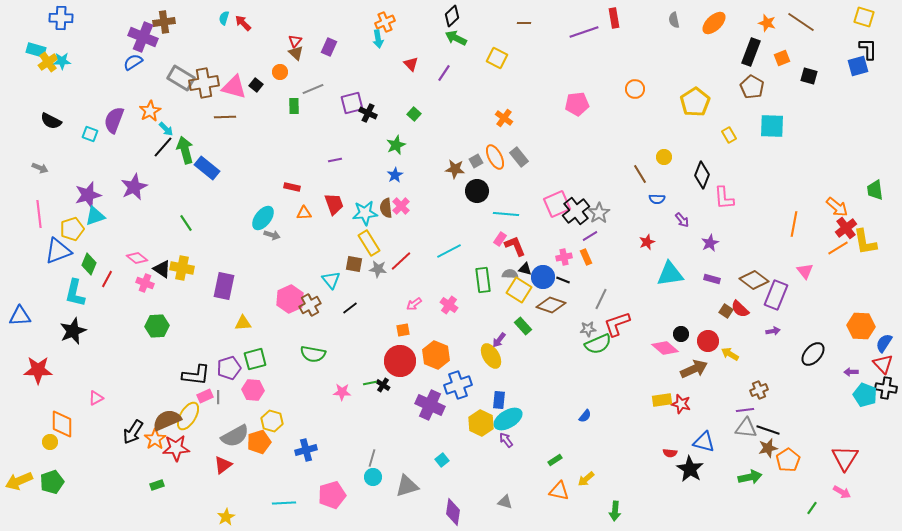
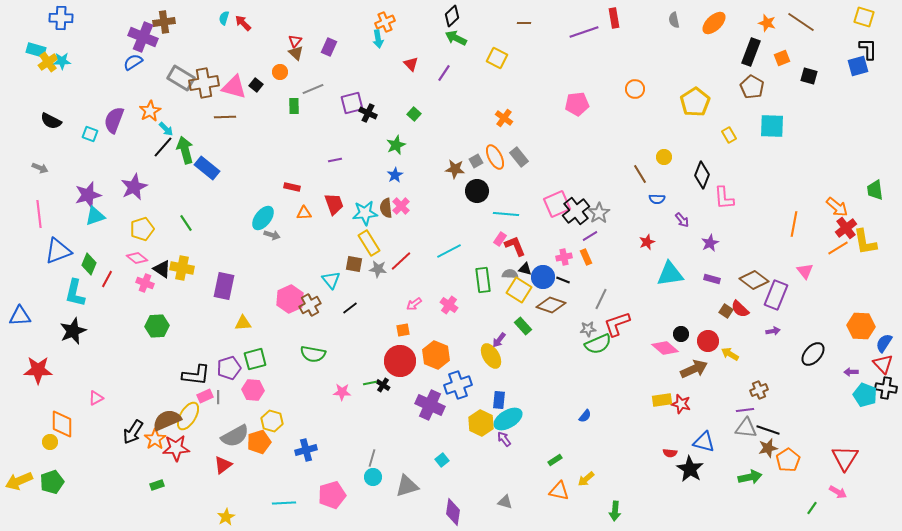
yellow pentagon at (72, 229): moved 70 px right
purple arrow at (506, 440): moved 2 px left, 1 px up
pink arrow at (842, 492): moved 4 px left
